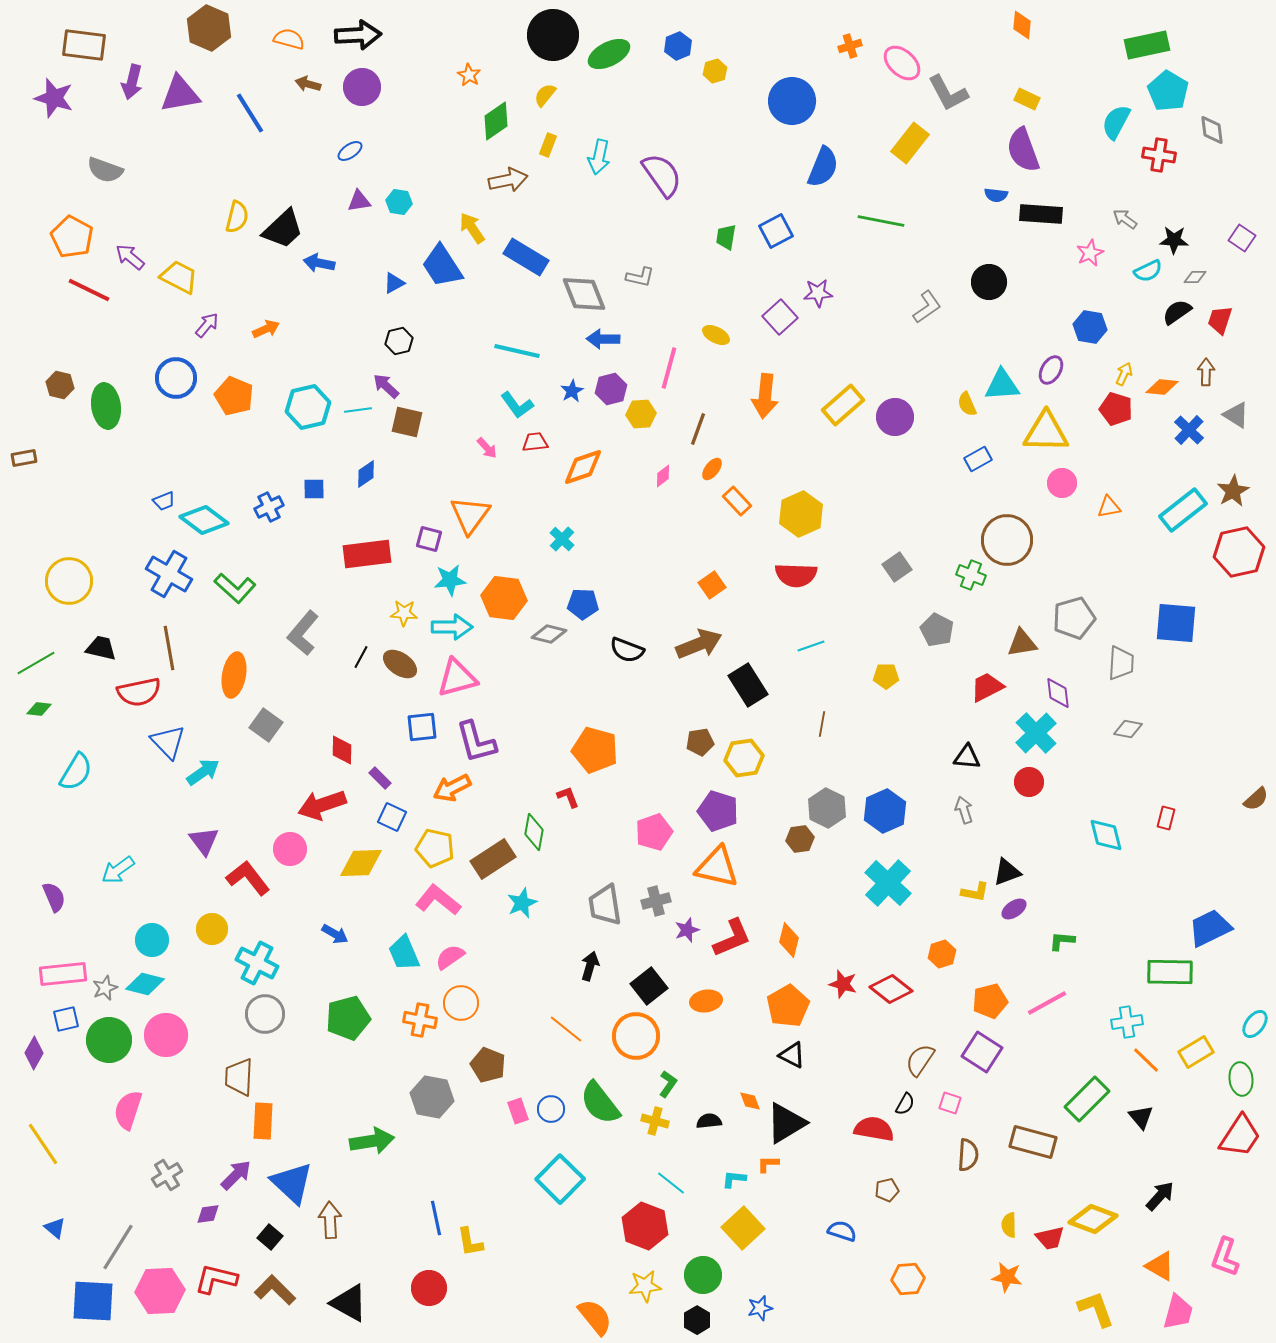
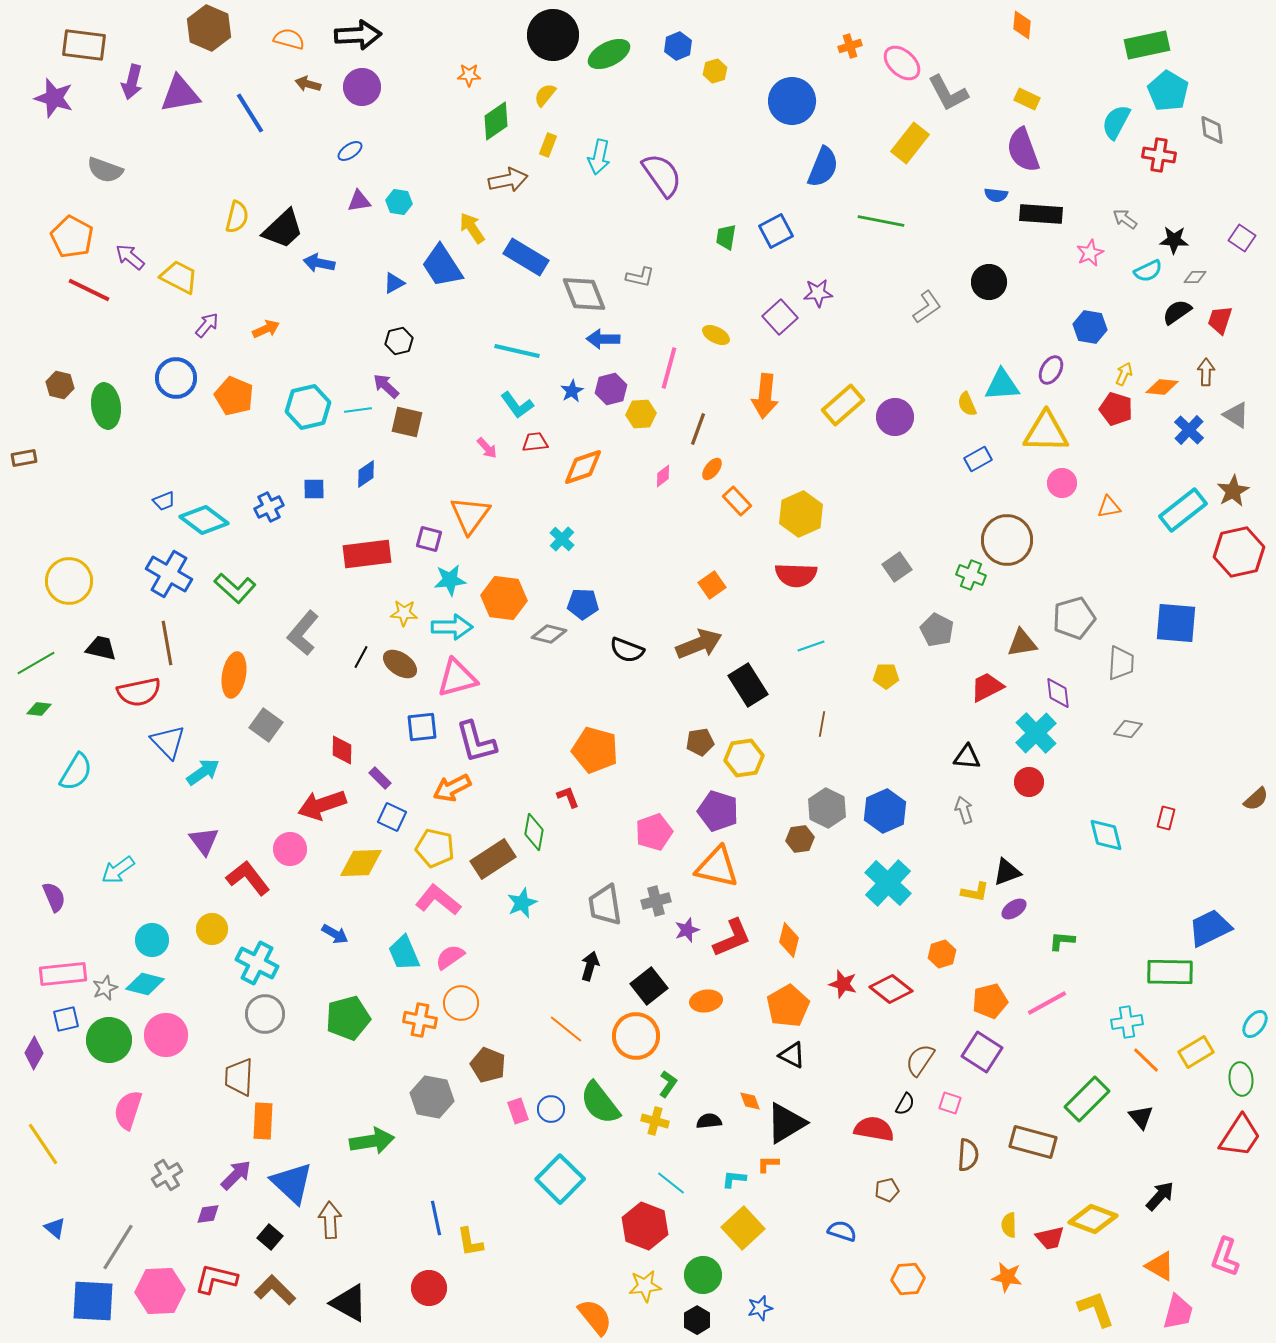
orange star at (469, 75): rotated 30 degrees counterclockwise
brown line at (169, 648): moved 2 px left, 5 px up
